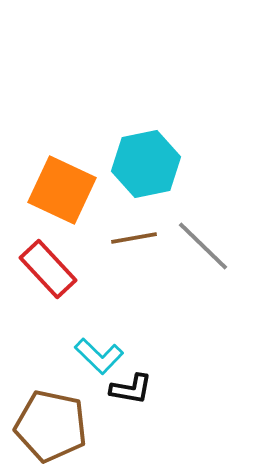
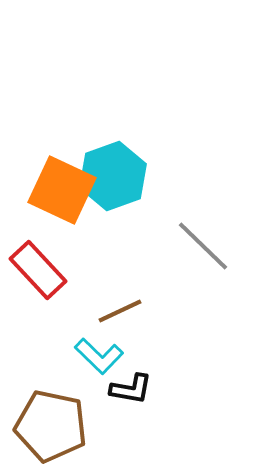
cyan hexagon: moved 33 px left, 12 px down; rotated 8 degrees counterclockwise
brown line: moved 14 px left, 73 px down; rotated 15 degrees counterclockwise
red rectangle: moved 10 px left, 1 px down
